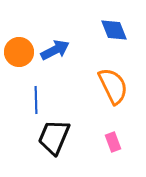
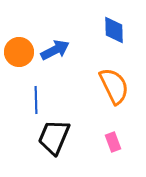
blue diamond: rotated 20 degrees clockwise
orange semicircle: moved 1 px right
